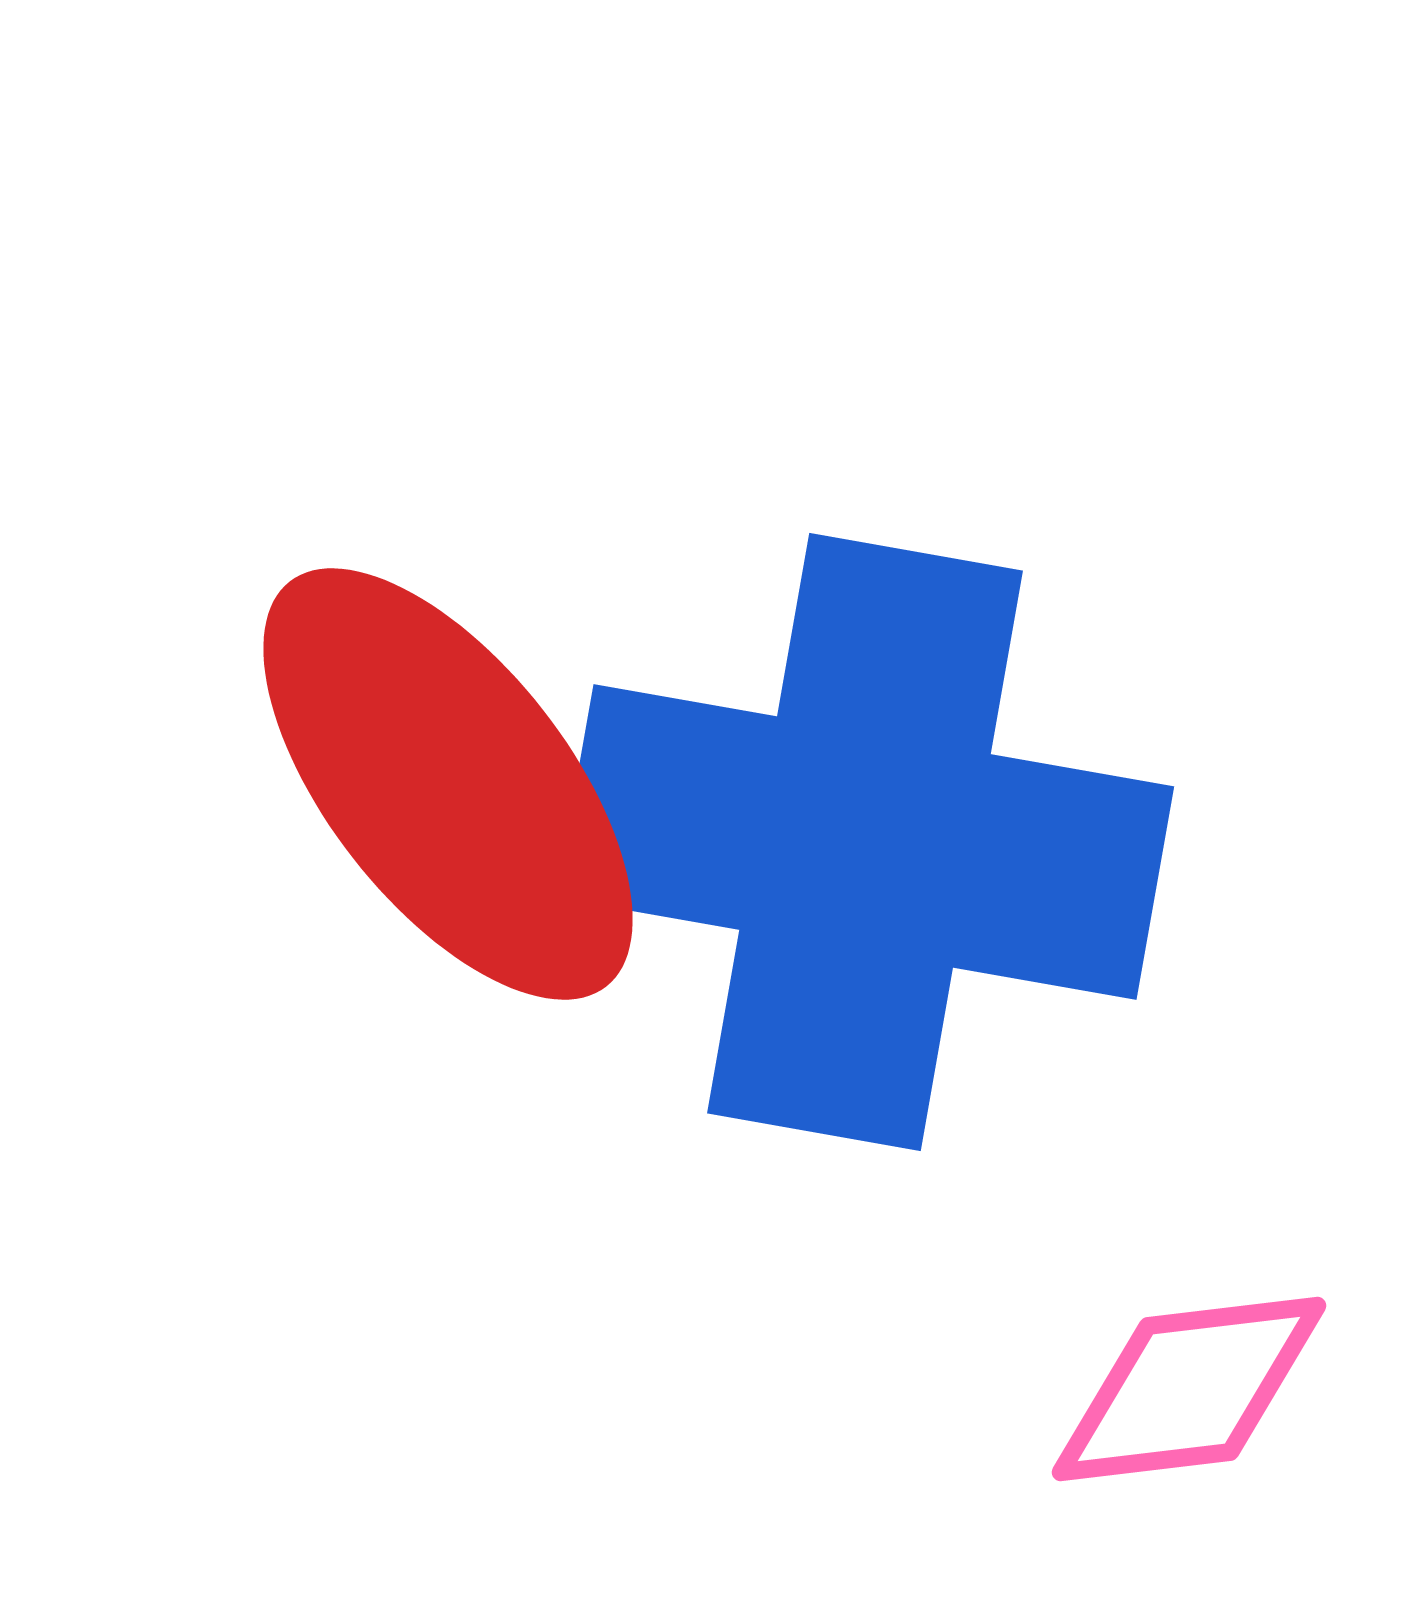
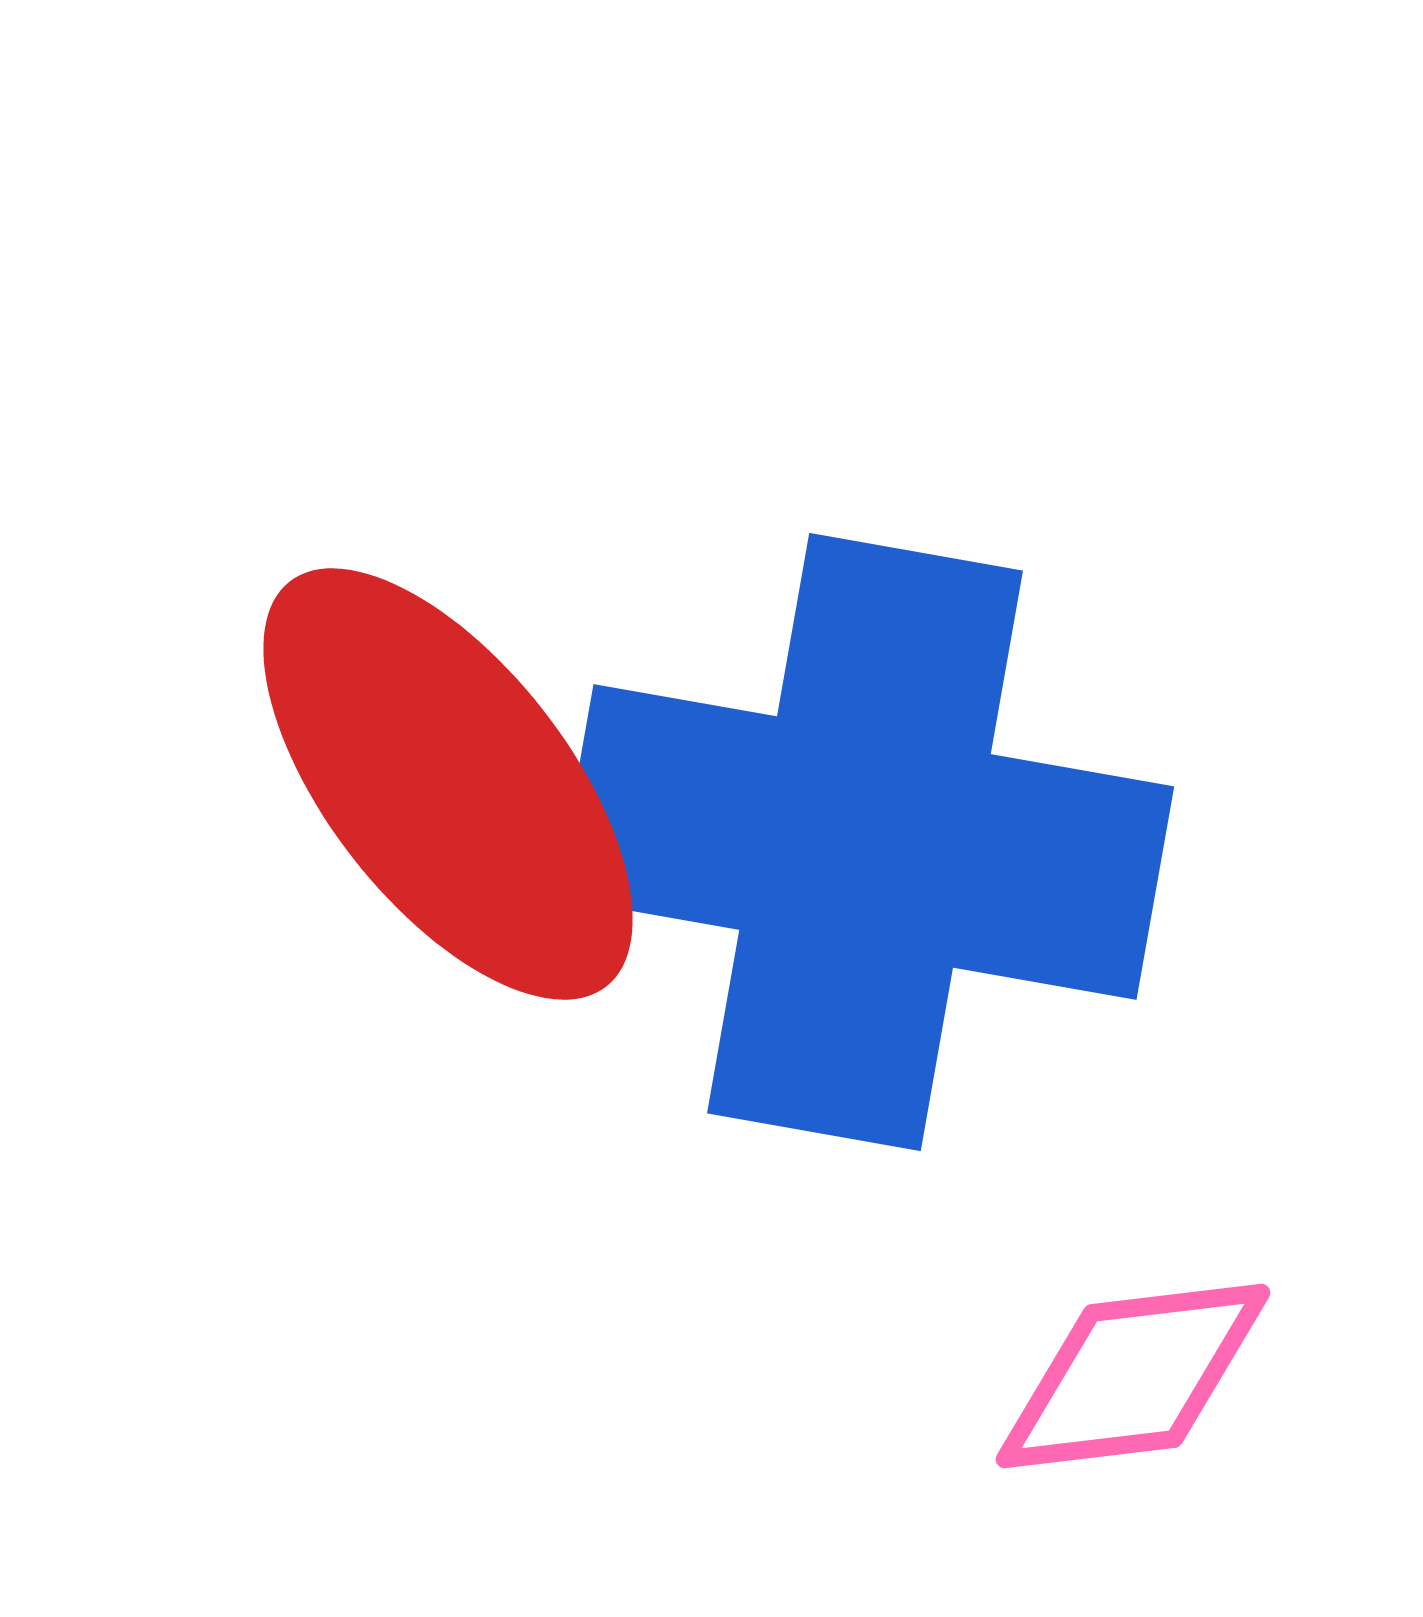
pink diamond: moved 56 px left, 13 px up
